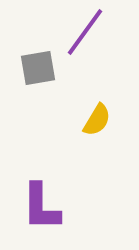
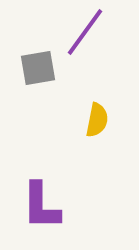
yellow semicircle: rotated 20 degrees counterclockwise
purple L-shape: moved 1 px up
